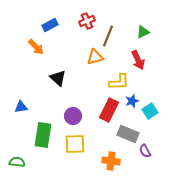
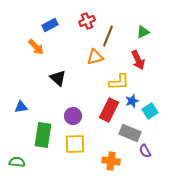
gray rectangle: moved 2 px right, 1 px up
